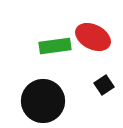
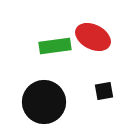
black square: moved 6 px down; rotated 24 degrees clockwise
black circle: moved 1 px right, 1 px down
